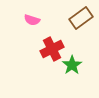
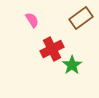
pink semicircle: rotated 140 degrees counterclockwise
